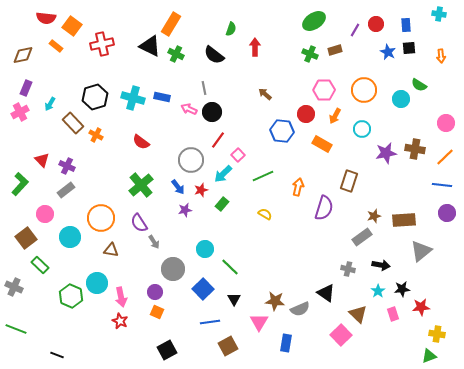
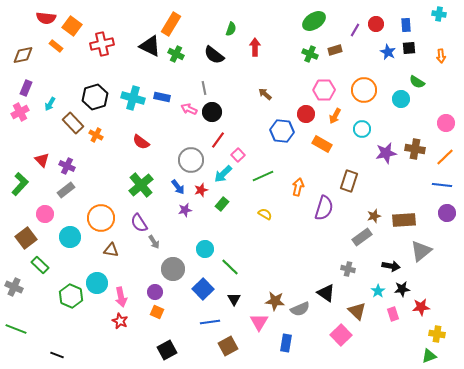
green semicircle at (419, 85): moved 2 px left, 3 px up
black arrow at (381, 265): moved 10 px right, 1 px down
brown triangle at (358, 314): moved 1 px left, 3 px up
